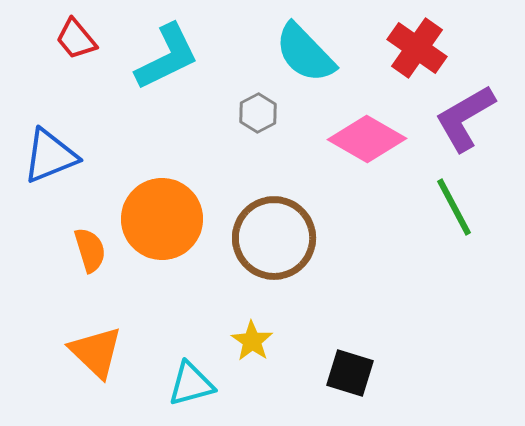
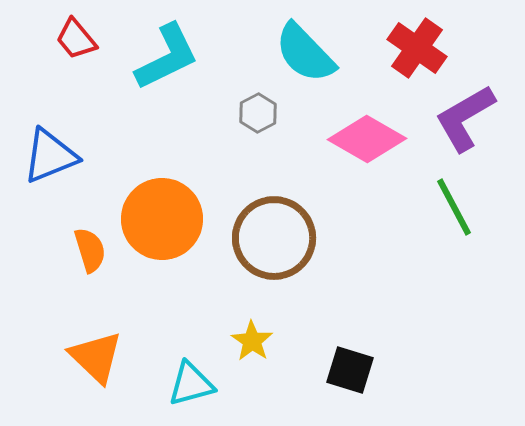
orange triangle: moved 5 px down
black square: moved 3 px up
